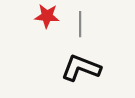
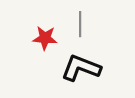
red star: moved 2 px left, 22 px down
